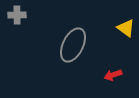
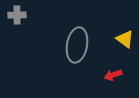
yellow triangle: moved 1 px left, 11 px down
gray ellipse: moved 4 px right; rotated 16 degrees counterclockwise
